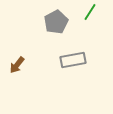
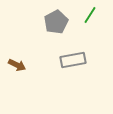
green line: moved 3 px down
brown arrow: rotated 102 degrees counterclockwise
